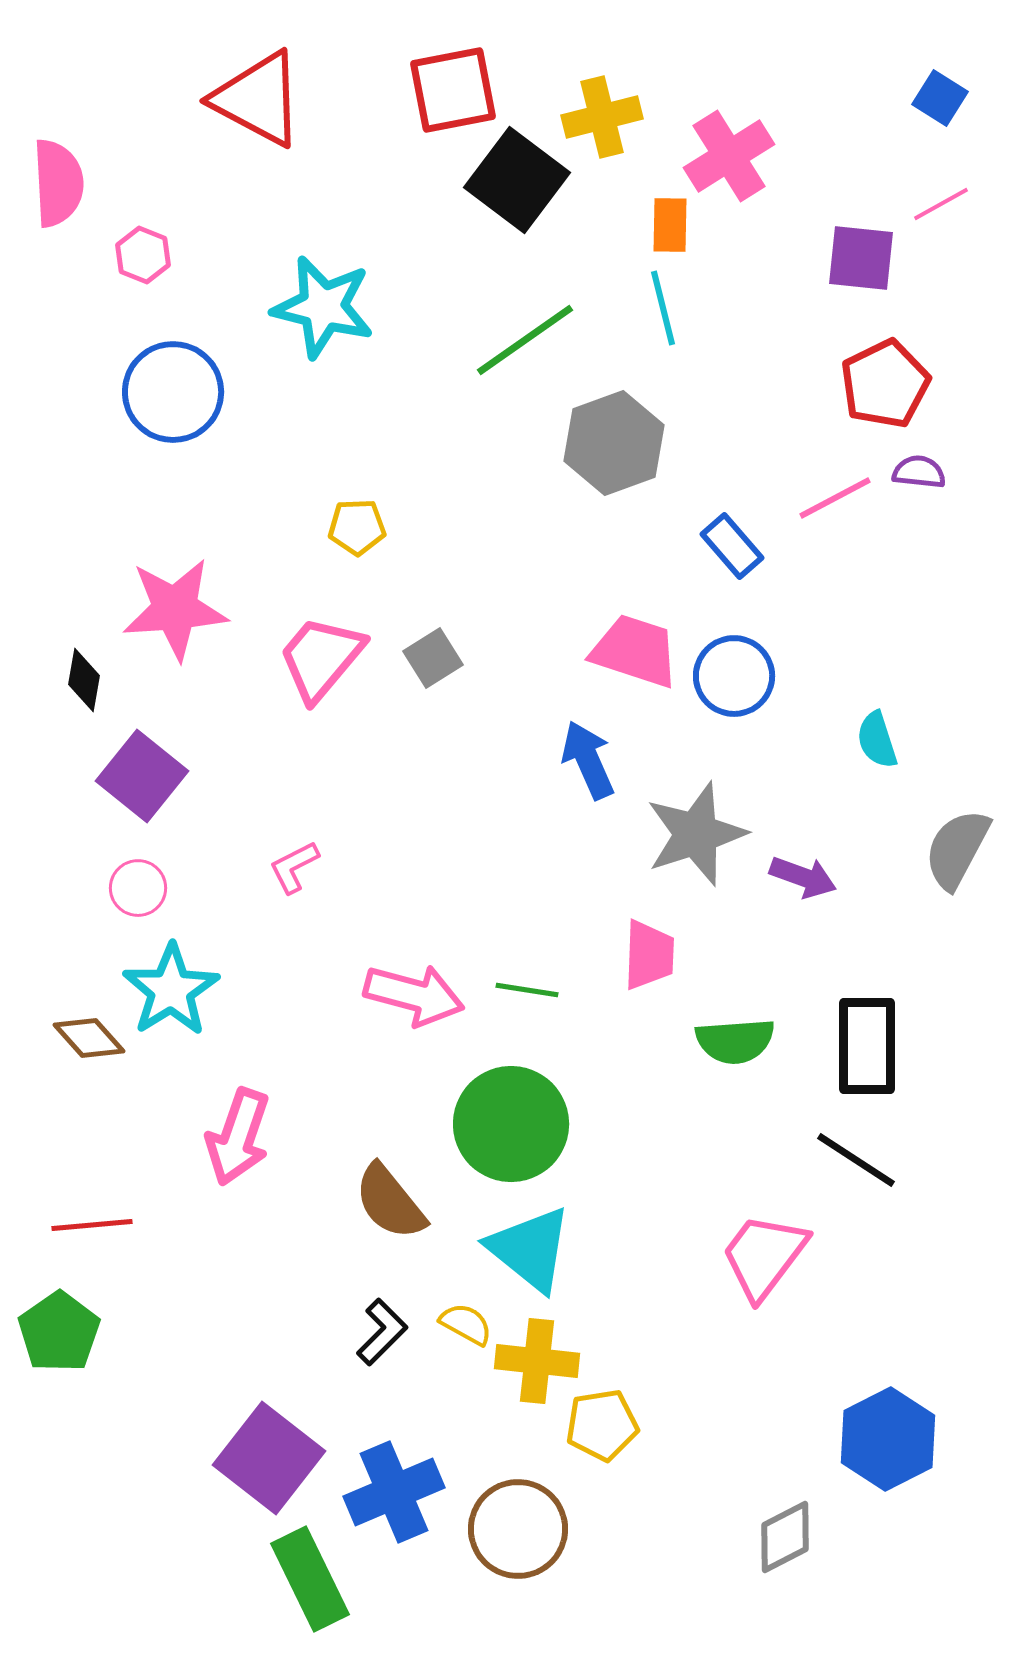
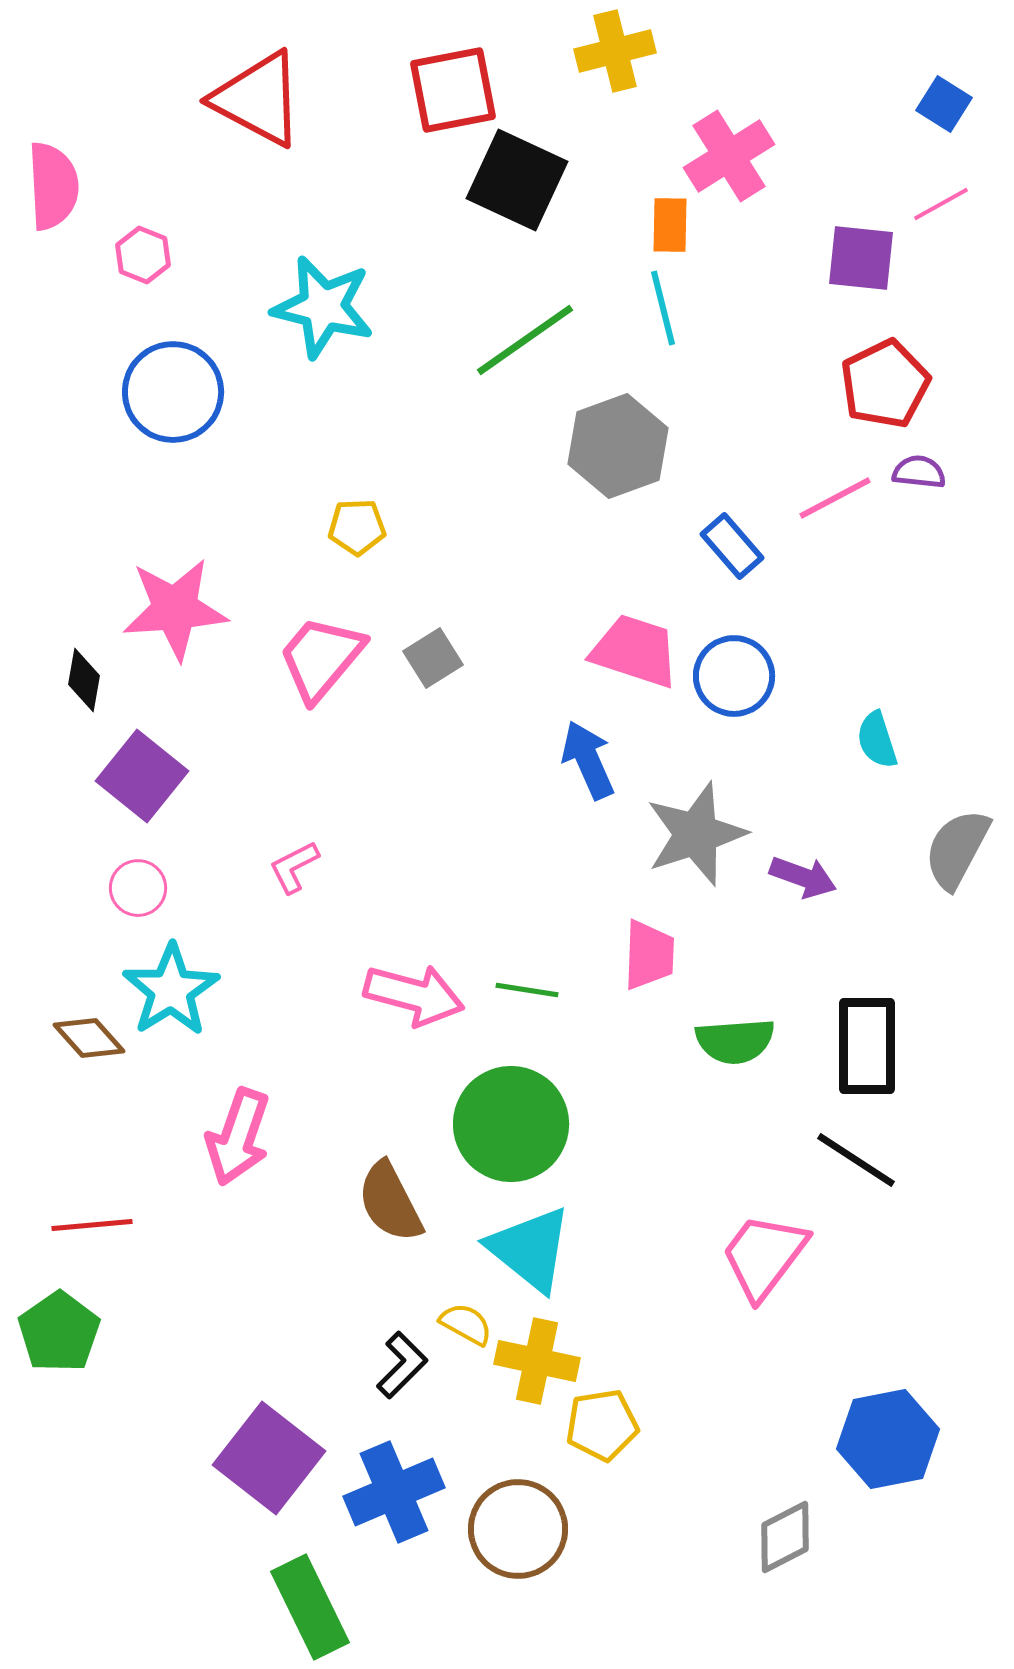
blue square at (940, 98): moved 4 px right, 6 px down
yellow cross at (602, 117): moved 13 px right, 66 px up
black square at (517, 180): rotated 12 degrees counterclockwise
pink semicircle at (58, 183): moved 5 px left, 3 px down
gray hexagon at (614, 443): moved 4 px right, 3 px down
brown semicircle at (390, 1202): rotated 12 degrees clockwise
black L-shape at (382, 1332): moved 20 px right, 33 px down
yellow cross at (537, 1361): rotated 6 degrees clockwise
blue hexagon at (888, 1439): rotated 16 degrees clockwise
green rectangle at (310, 1579): moved 28 px down
